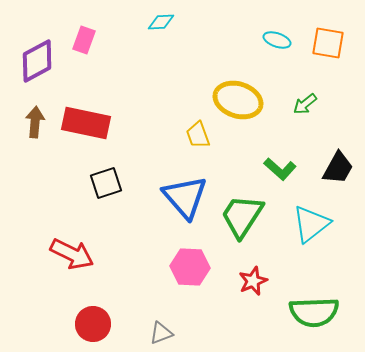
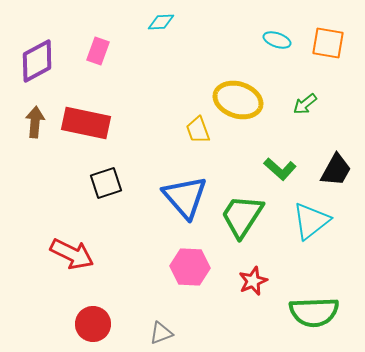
pink rectangle: moved 14 px right, 11 px down
yellow trapezoid: moved 5 px up
black trapezoid: moved 2 px left, 2 px down
cyan triangle: moved 3 px up
